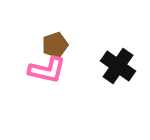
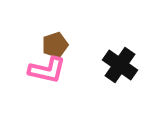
black cross: moved 2 px right, 1 px up
